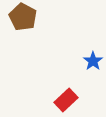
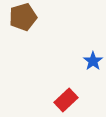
brown pentagon: rotated 28 degrees clockwise
